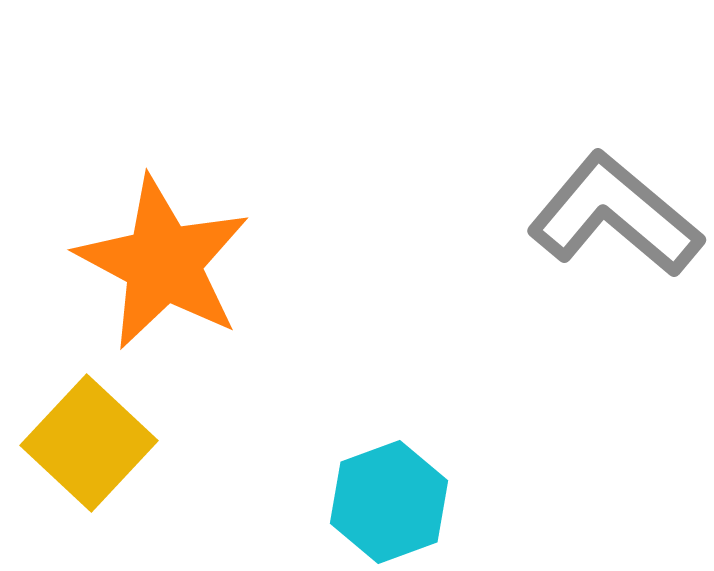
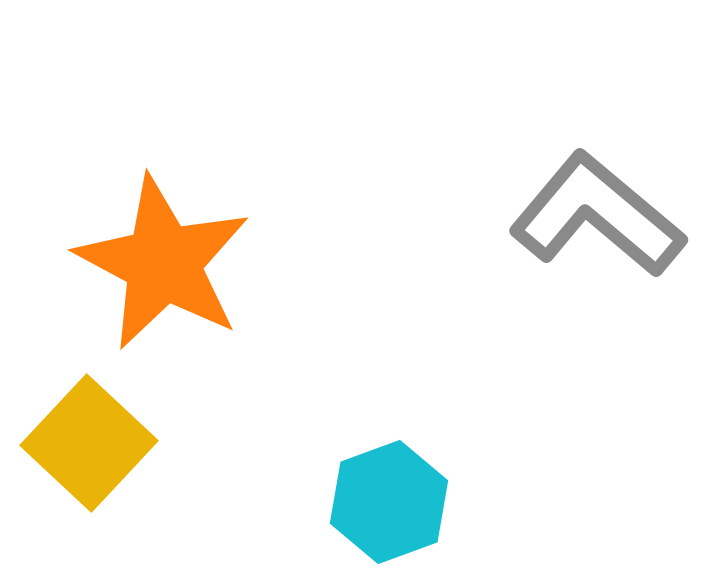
gray L-shape: moved 18 px left
